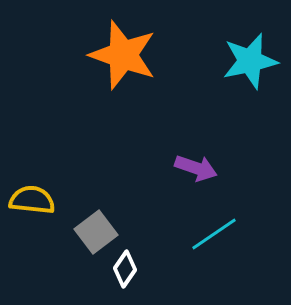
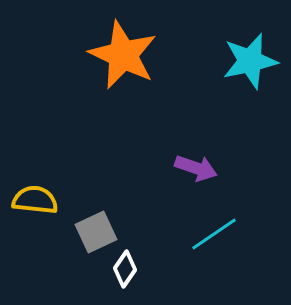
orange star: rotated 6 degrees clockwise
yellow semicircle: moved 3 px right
gray square: rotated 12 degrees clockwise
